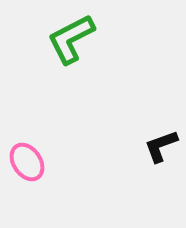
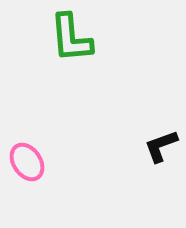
green L-shape: moved 1 px up; rotated 68 degrees counterclockwise
